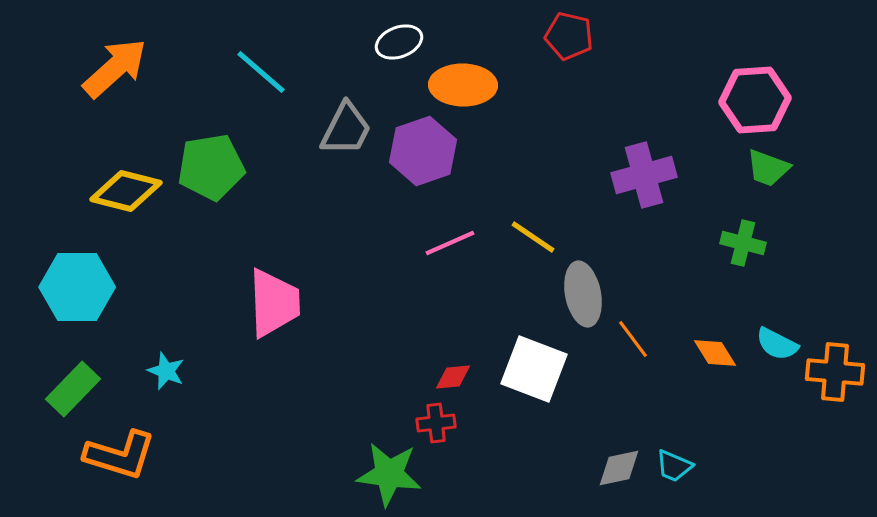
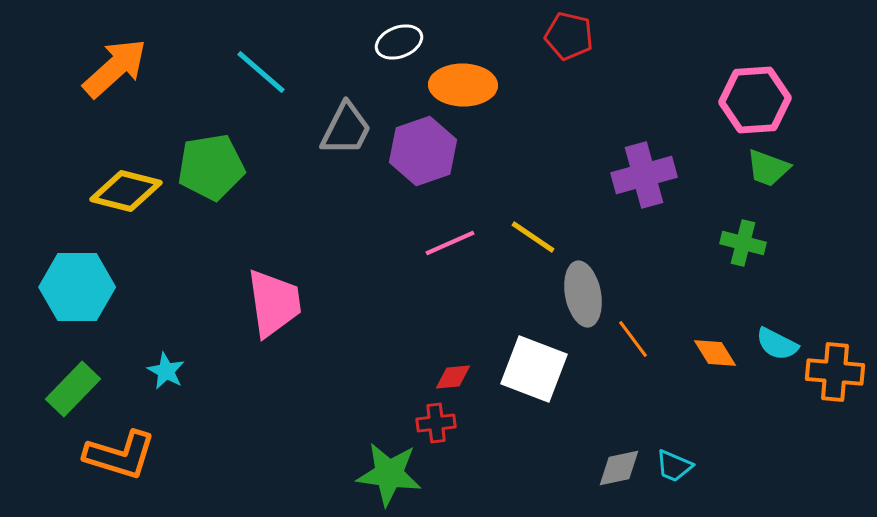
pink trapezoid: rotated 6 degrees counterclockwise
cyan star: rotated 6 degrees clockwise
